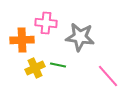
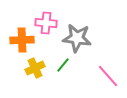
gray star: moved 3 px left, 1 px down
green line: moved 5 px right; rotated 63 degrees counterclockwise
